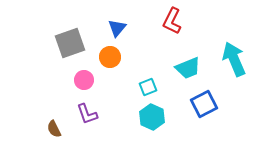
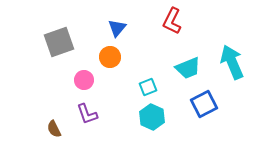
gray square: moved 11 px left, 1 px up
cyan arrow: moved 2 px left, 3 px down
